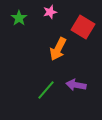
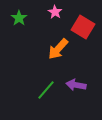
pink star: moved 5 px right; rotated 24 degrees counterclockwise
orange arrow: rotated 15 degrees clockwise
